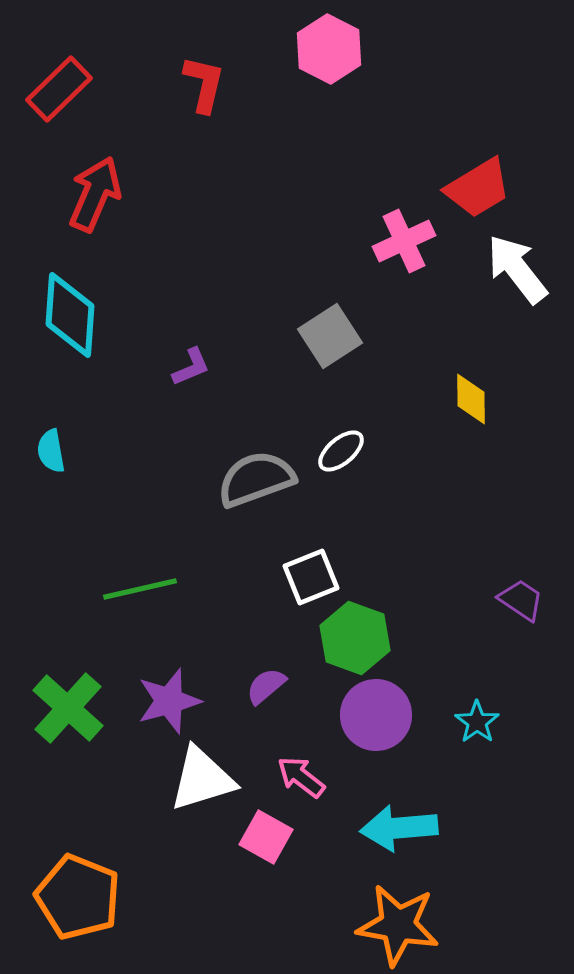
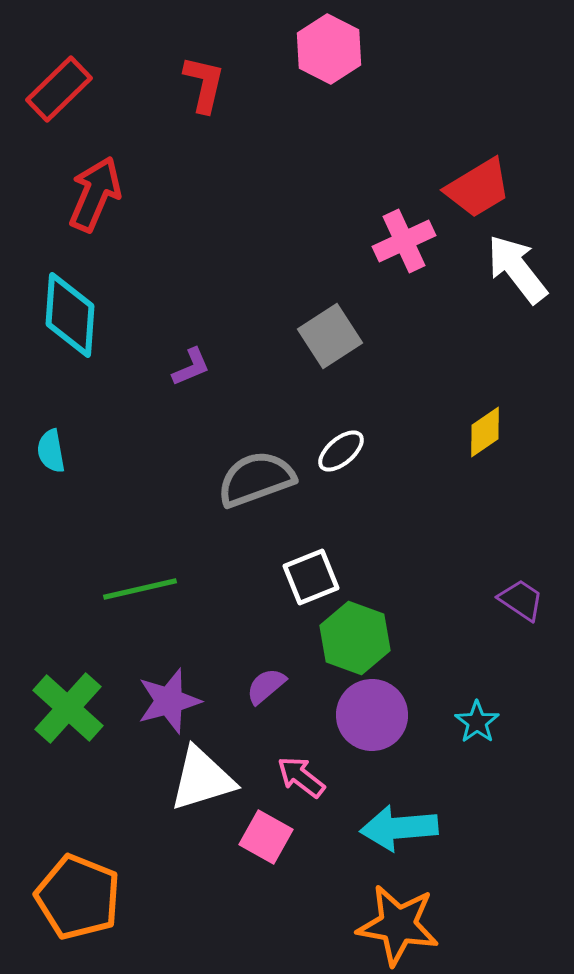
yellow diamond: moved 14 px right, 33 px down; rotated 56 degrees clockwise
purple circle: moved 4 px left
